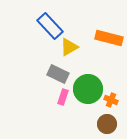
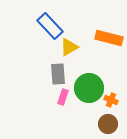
gray rectangle: rotated 60 degrees clockwise
green circle: moved 1 px right, 1 px up
brown circle: moved 1 px right
